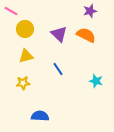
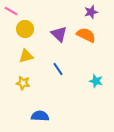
purple star: moved 1 px right, 1 px down
yellow star: rotated 16 degrees clockwise
